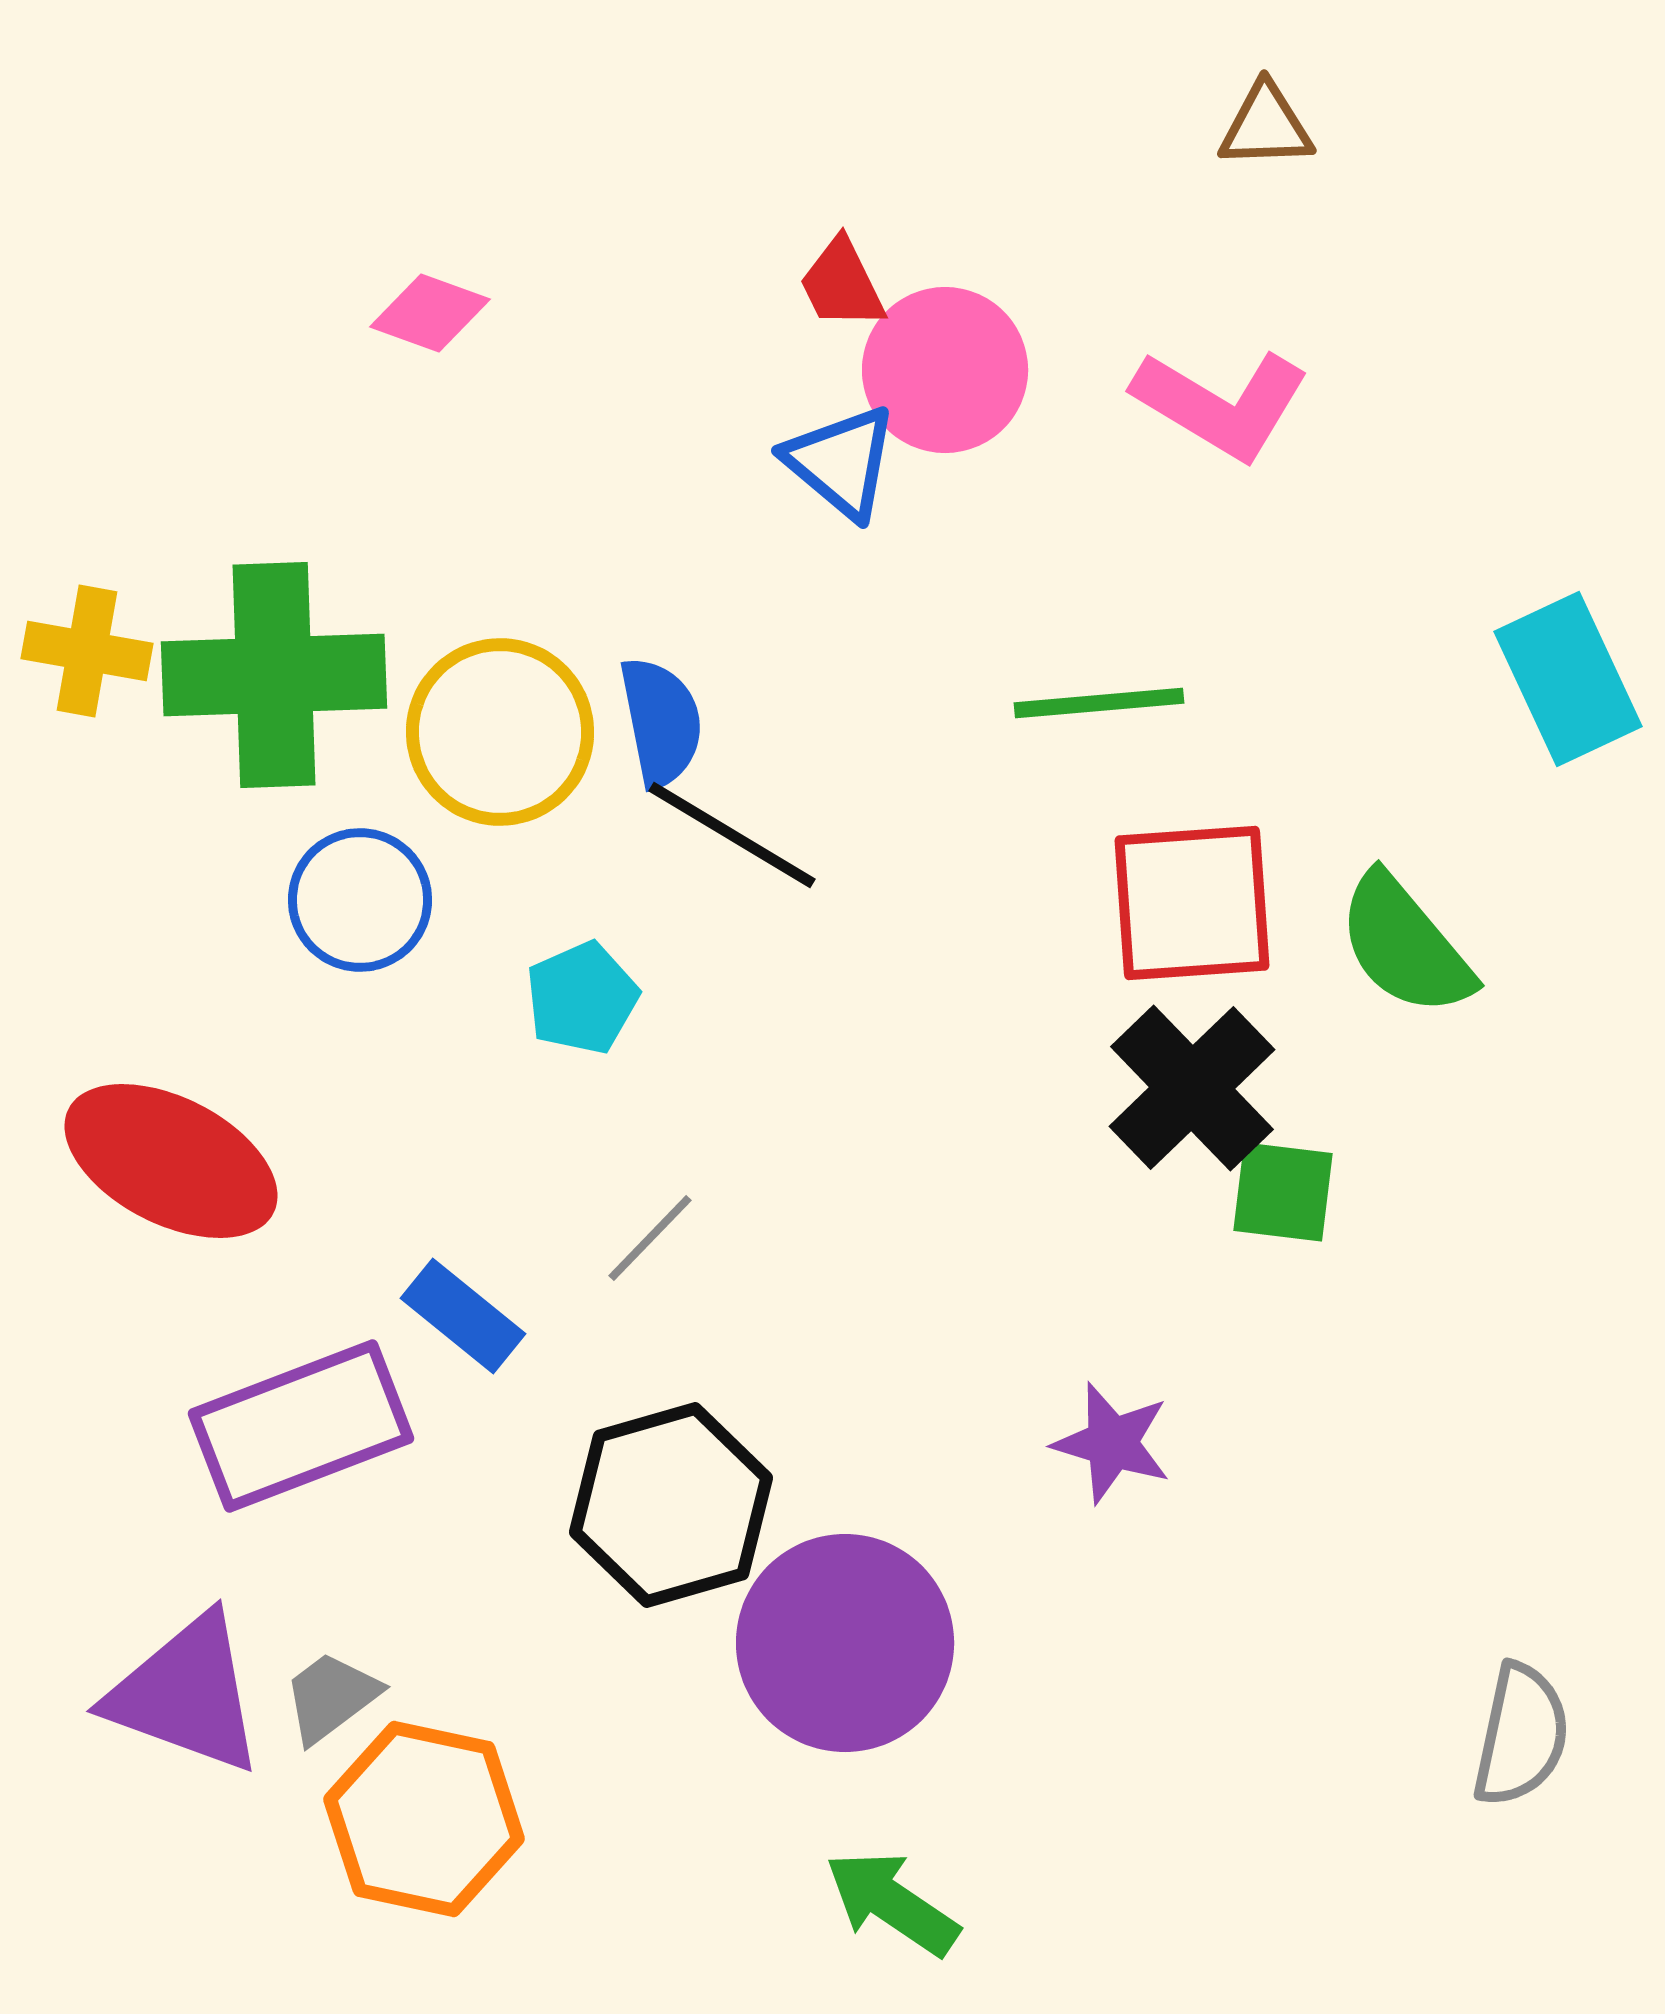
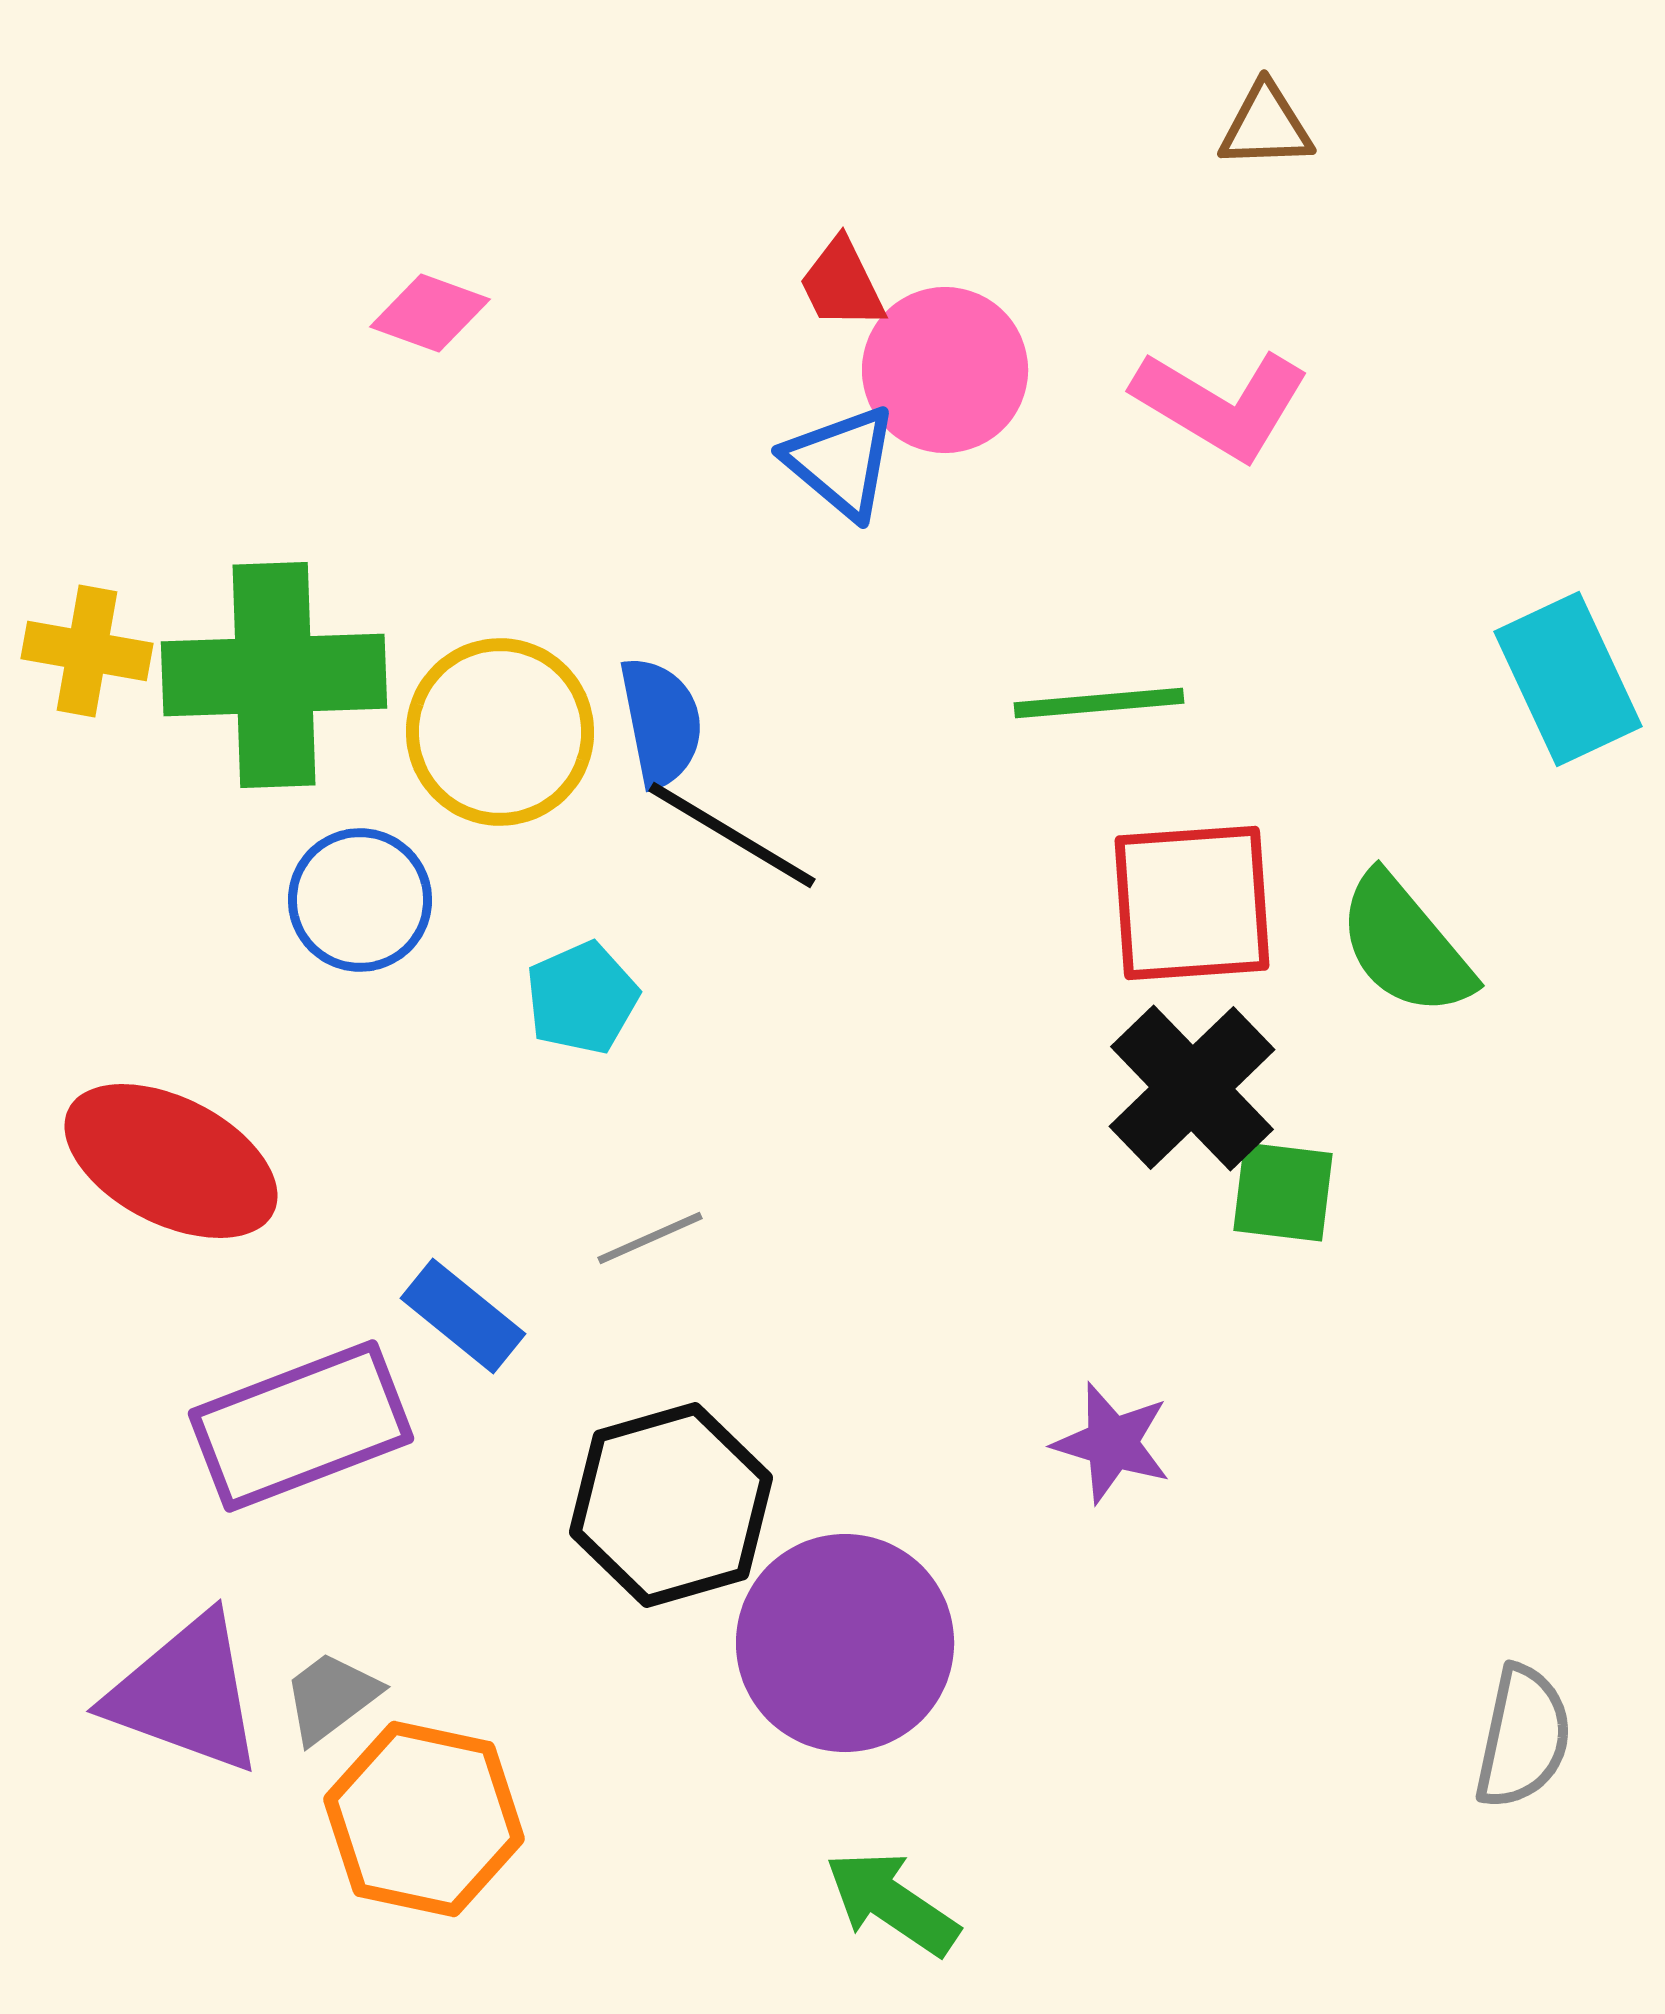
gray line: rotated 22 degrees clockwise
gray semicircle: moved 2 px right, 2 px down
